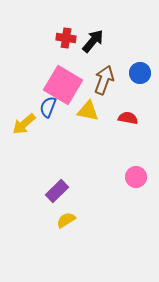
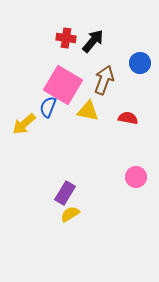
blue circle: moved 10 px up
purple rectangle: moved 8 px right, 2 px down; rotated 15 degrees counterclockwise
yellow semicircle: moved 4 px right, 6 px up
